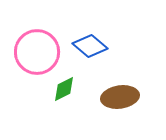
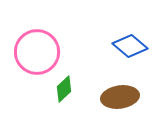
blue diamond: moved 40 px right
green diamond: rotated 16 degrees counterclockwise
